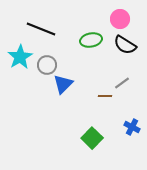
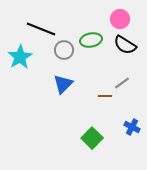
gray circle: moved 17 px right, 15 px up
